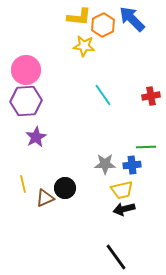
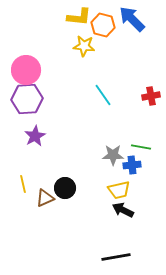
orange hexagon: rotated 20 degrees counterclockwise
purple hexagon: moved 1 px right, 2 px up
purple star: moved 1 px left, 1 px up
green line: moved 5 px left; rotated 12 degrees clockwise
gray star: moved 8 px right, 9 px up
yellow trapezoid: moved 3 px left
black arrow: moved 1 px left, 1 px down; rotated 40 degrees clockwise
black line: rotated 64 degrees counterclockwise
